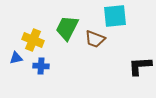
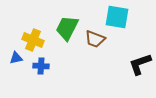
cyan square: moved 2 px right, 1 px down; rotated 15 degrees clockwise
black L-shape: moved 2 px up; rotated 15 degrees counterclockwise
